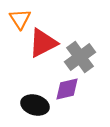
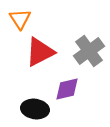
red triangle: moved 3 px left, 9 px down
gray cross: moved 9 px right, 6 px up
black ellipse: moved 4 px down; rotated 8 degrees counterclockwise
